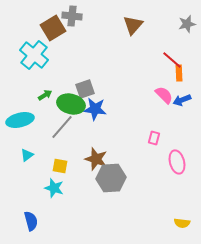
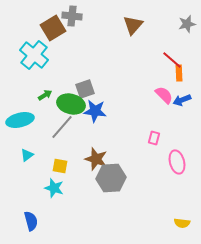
blue star: moved 2 px down
